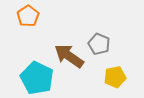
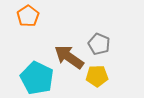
brown arrow: moved 1 px down
yellow pentagon: moved 18 px left, 1 px up; rotated 10 degrees clockwise
